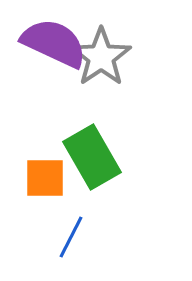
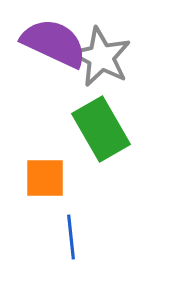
gray star: rotated 10 degrees counterclockwise
green rectangle: moved 9 px right, 28 px up
blue line: rotated 33 degrees counterclockwise
